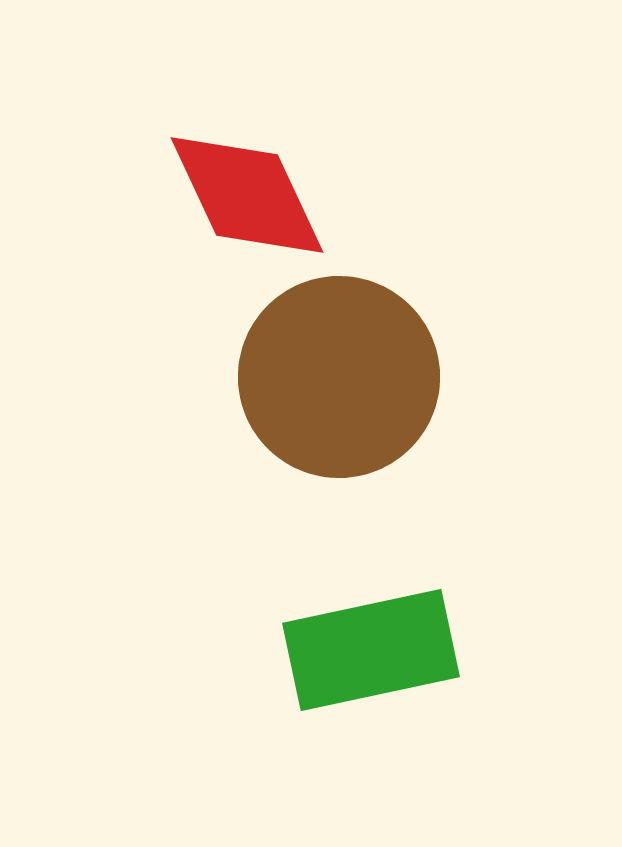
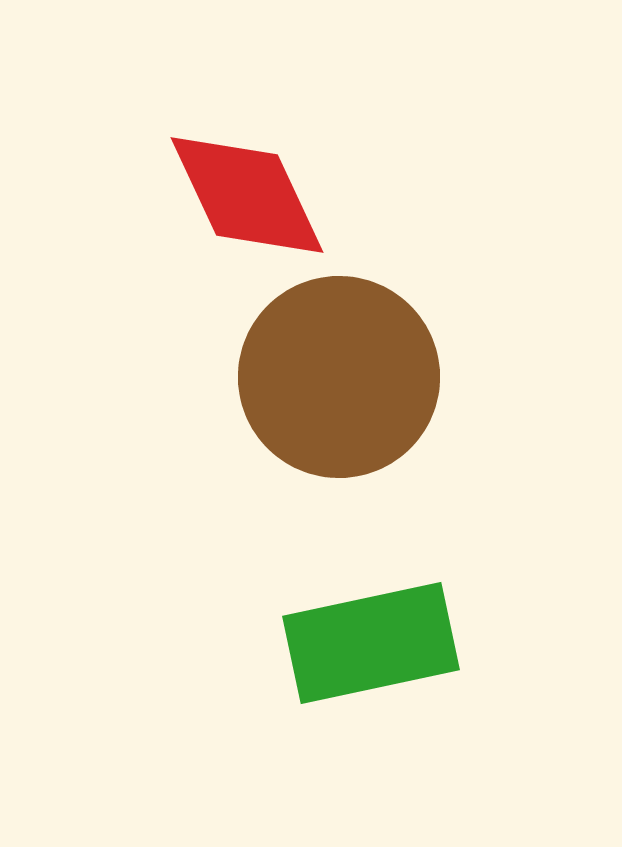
green rectangle: moved 7 px up
